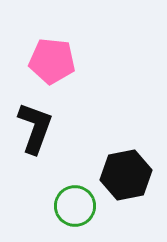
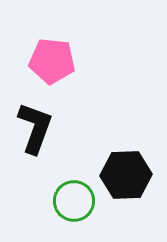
black hexagon: rotated 9 degrees clockwise
green circle: moved 1 px left, 5 px up
